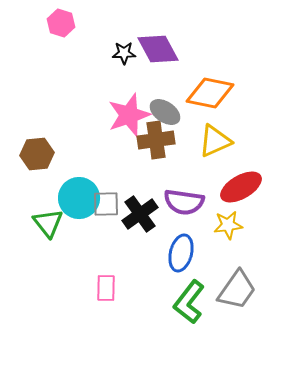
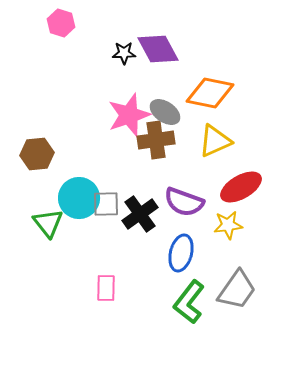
purple semicircle: rotated 12 degrees clockwise
